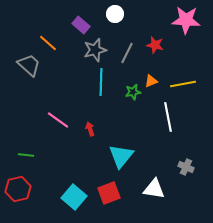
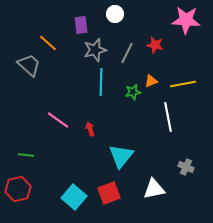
purple rectangle: rotated 42 degrees clockwise
white triangle: rotated 20 degrees counterclockwise
